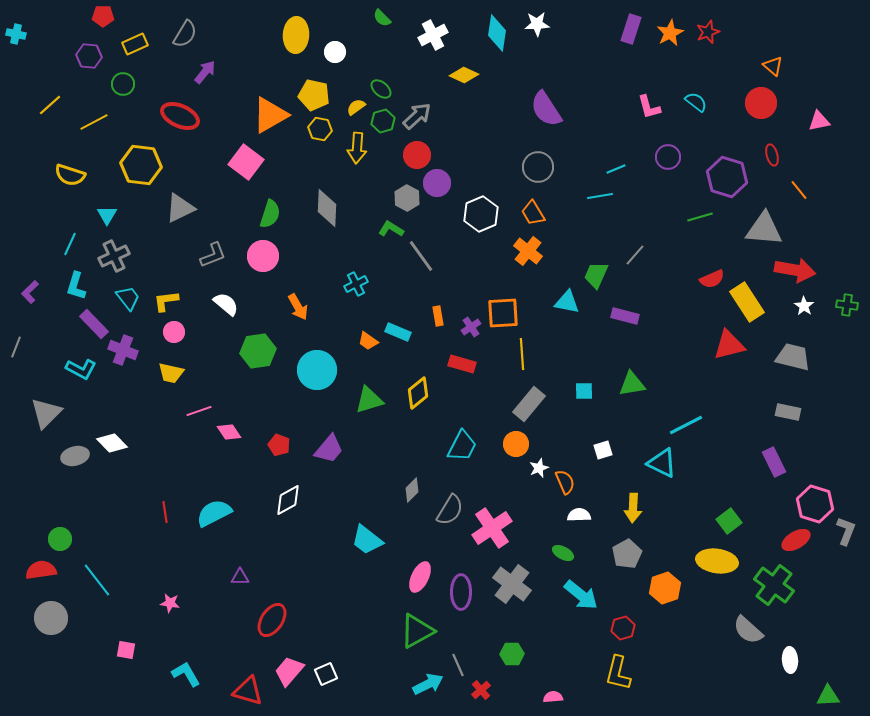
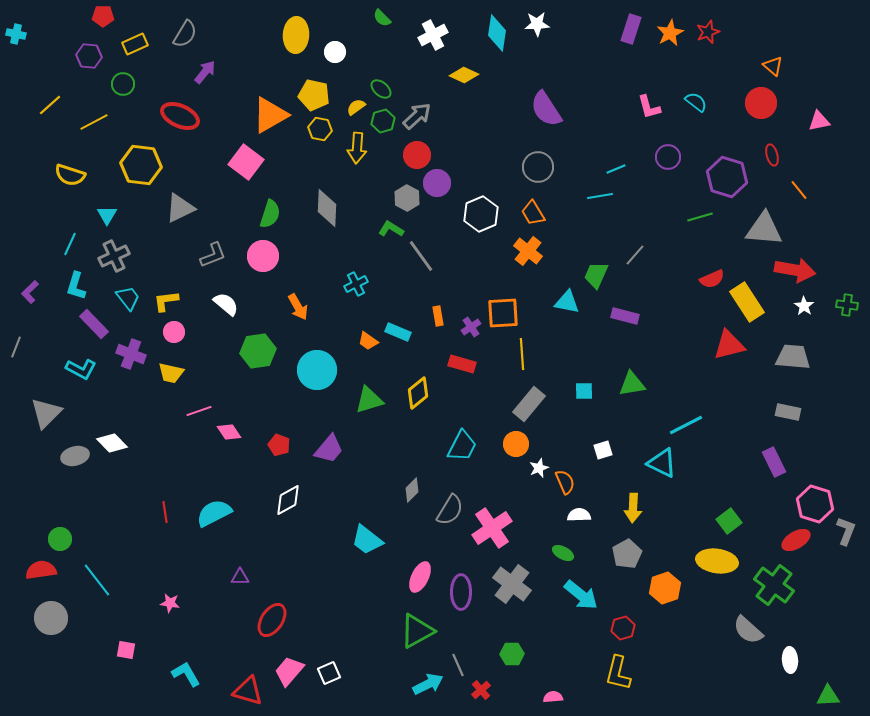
purple cross at (123, 350): moved 8 px right, 4 px down
gray trapezoid at (793, 357): rotated 9 degrees counterclockwise
white square at (326, 674): moved 3 px right, 1 px up
